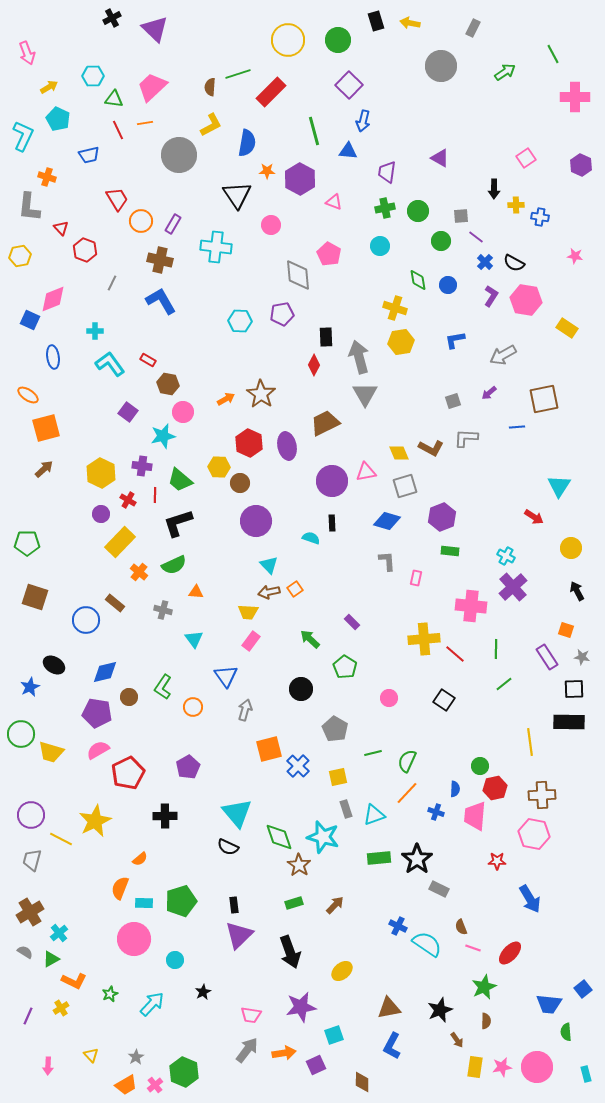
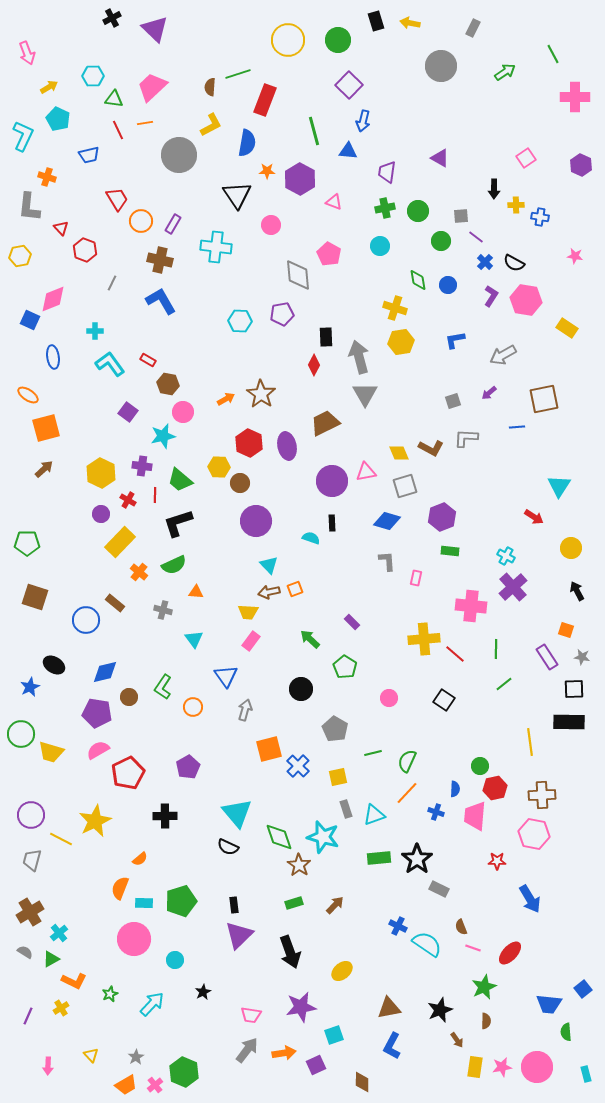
red rectangle at (271, 92): moved 6 px left, 8 px down; rotated 24 degrees counterclockwise
orange square at (295, 589): rotated 14 degrees clockwise
